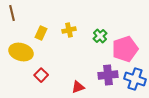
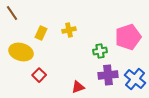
brown line: rotated 21 degrees counterclockwise
green cross: moved 15 px down; rotated 32 degrees clockwise
pink pentagon: moved 3 px right, 12 px up
red square: moved 2 px left
blue cross: rotated 20 degrees clockwise
